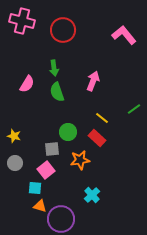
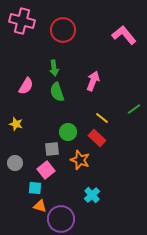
pink semicircle: moved 1 px left, 2 px down
yellow star: moved 2 px right, 12 px up
orange star: rotated 30 degrees clockwise
